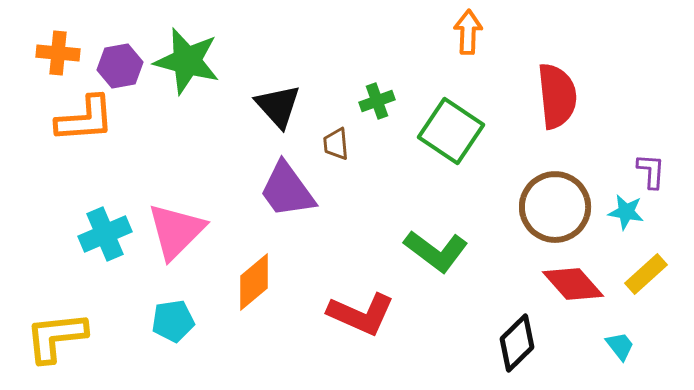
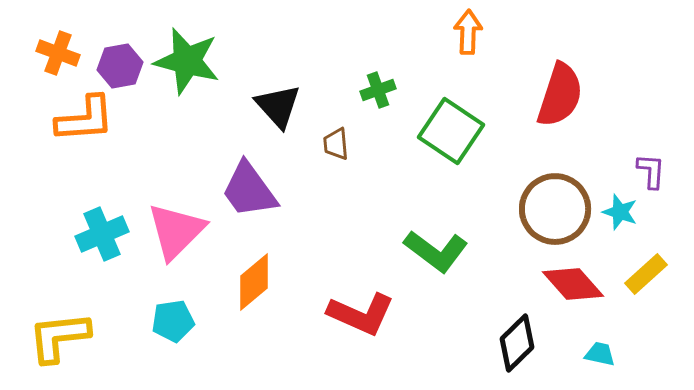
orange cross: rotated 15 degrees clockwise
red semicircle: moved 3 px right, 1 px up; rotated 24 degrees clockwise
green cross: moved 1 px right, 11 px up
purple trapezoid: moved 38 px left
brown circle: moved 2 px down
cyan star: moved 6 px left; rotated 9 degrees clockwise
cyan cross: moved 3 px left
yellow L-shape: moved 3 px right
cyan trapezoid: moved 20 px left, 8 px down; rotated 40 degrees counterclockwise
